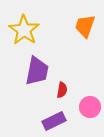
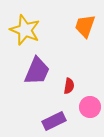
yellow star: moved 1 px right; rotated 12 degrees counterclockwise
purple trapezoid: rotated 12 degrees clockwise
red semicircle: moved 7 px right, 4 px up
